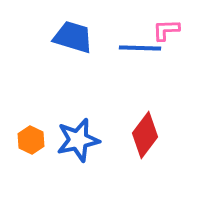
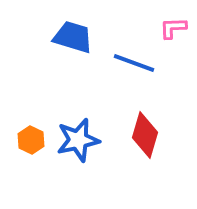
pink L-shape: moved 7 px right, 2 px up
blue line: moved 6 px left, 15 px down; rotated 18 degrees clockwise
red diamond: rotated 21 degrees counterclockwise
